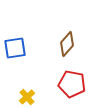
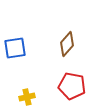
red pentagon: moved 2 px down
yellow cross: rotated 28 degrees clockwise
